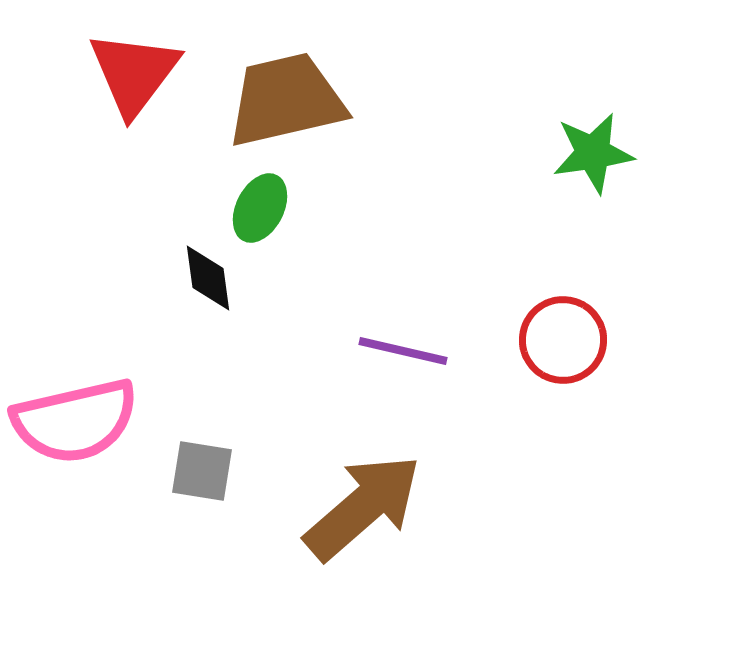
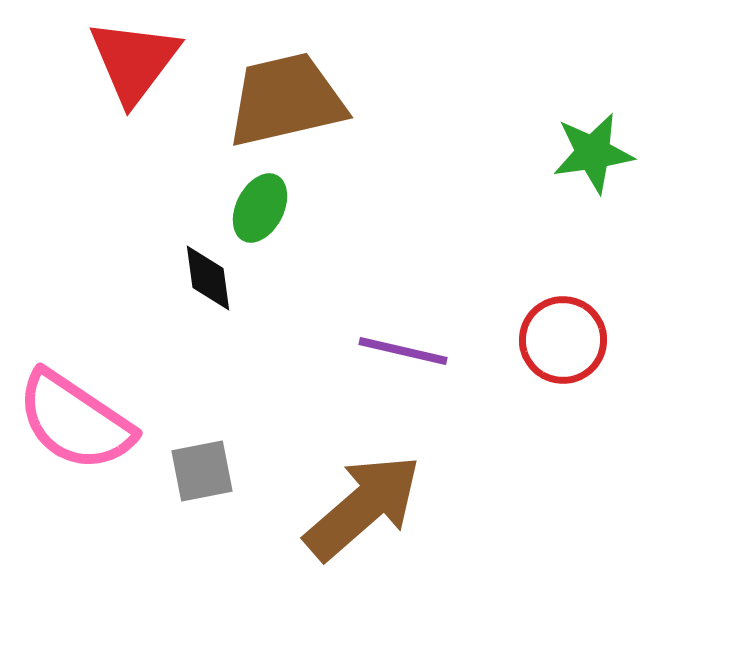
red triangle: moved 12 px up
pink semicircle: rotated 47 degrees clockwise
gray square: rotated 20 degrees counterclockwise
